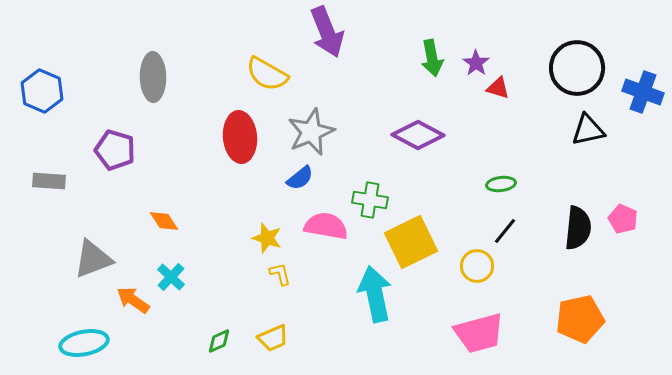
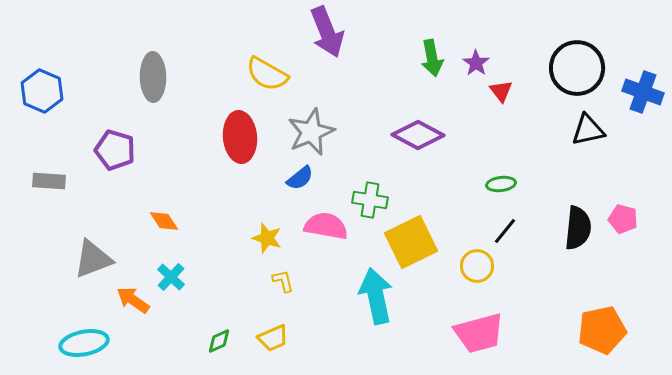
red triangle: moved 3 px right, 3 px down; rotated 35 degrees clockwise
pink pentagon: rotated 8 degrees counterclockwise
yellow L-shape: moved 3 px right, 7 px down
cyan arrow: moved 1 px right, 2 px down
orange pentagon: moved 22 px right, 11 px down
